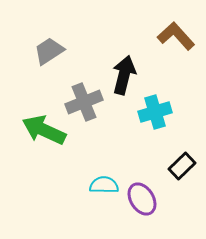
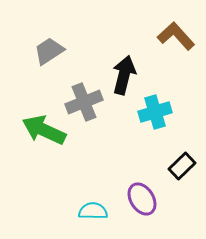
cyan semicircle: moved 11 px left, 26 px down
